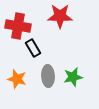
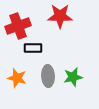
red cross: rotated 30 degrees counterclockwise
black rectangle: rotated 60 degrees counterclockwise
orange star: moved 1 px up
